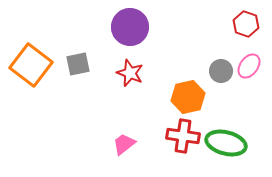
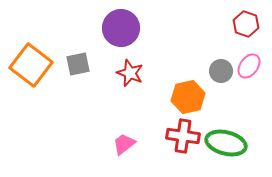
purple circle: moved 9 px left, 1 px down
